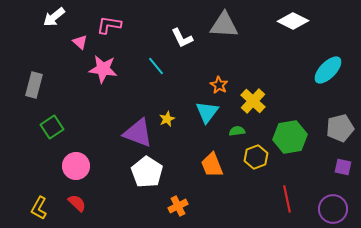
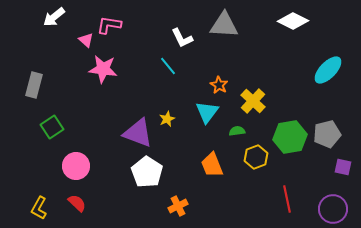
pink triangle: moved 6 px right, 2 px up
cyan line: moved 12 px right
gray pentagon: moved 13 px left, 6 px down
